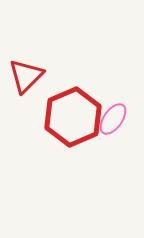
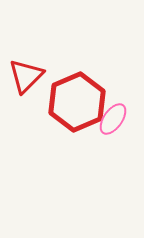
red hexagon: moved 4 px right, 15 px up
